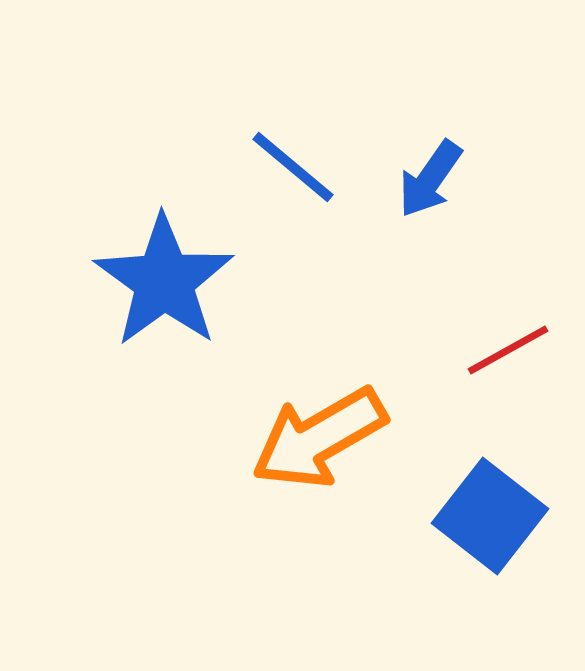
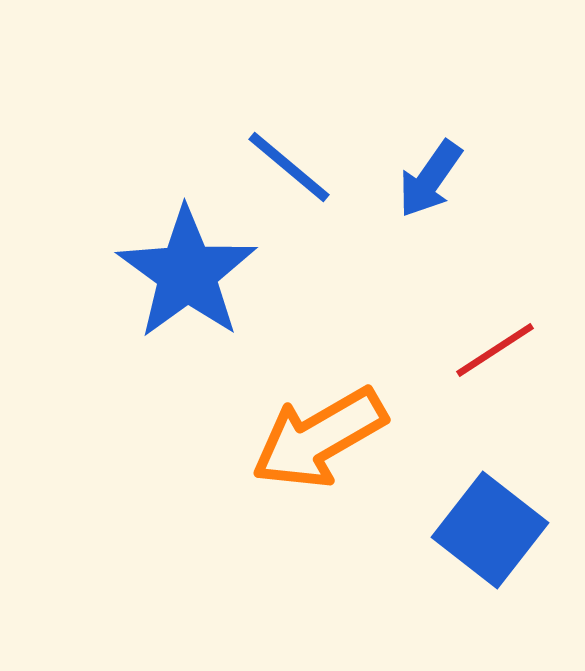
blue line: moved 4 px left
blue star: moved 23 px right, 8 px up
red line: moved 13 px left; rotated 4 degrees counterclockwise
blue square: moved 14 px down
